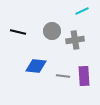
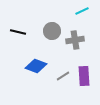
blue diamond: rotated 15 degrees clockwise
gray line: rotated 40 degrees counterclockwise
